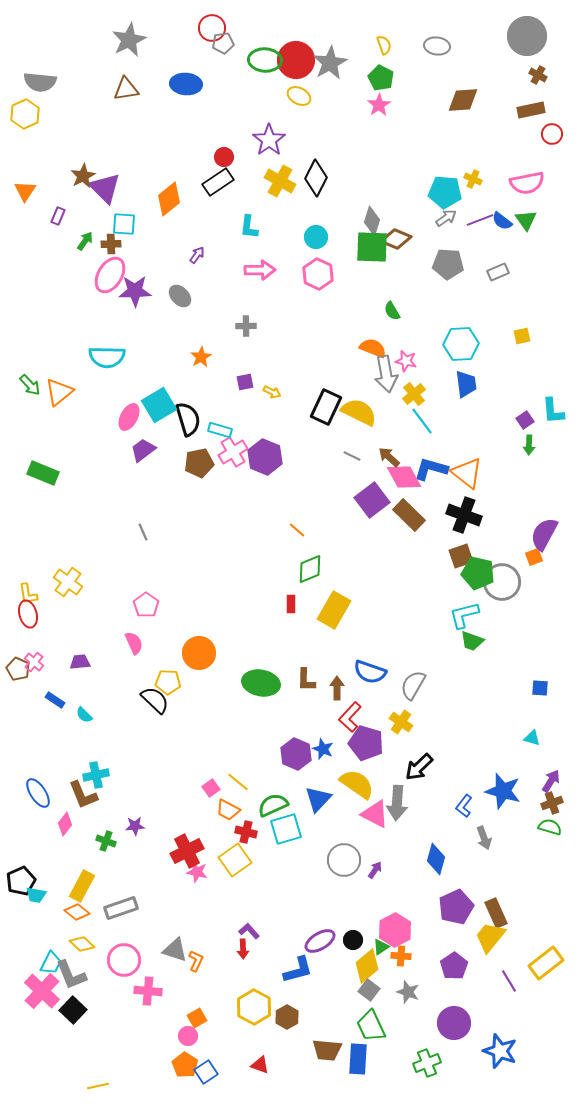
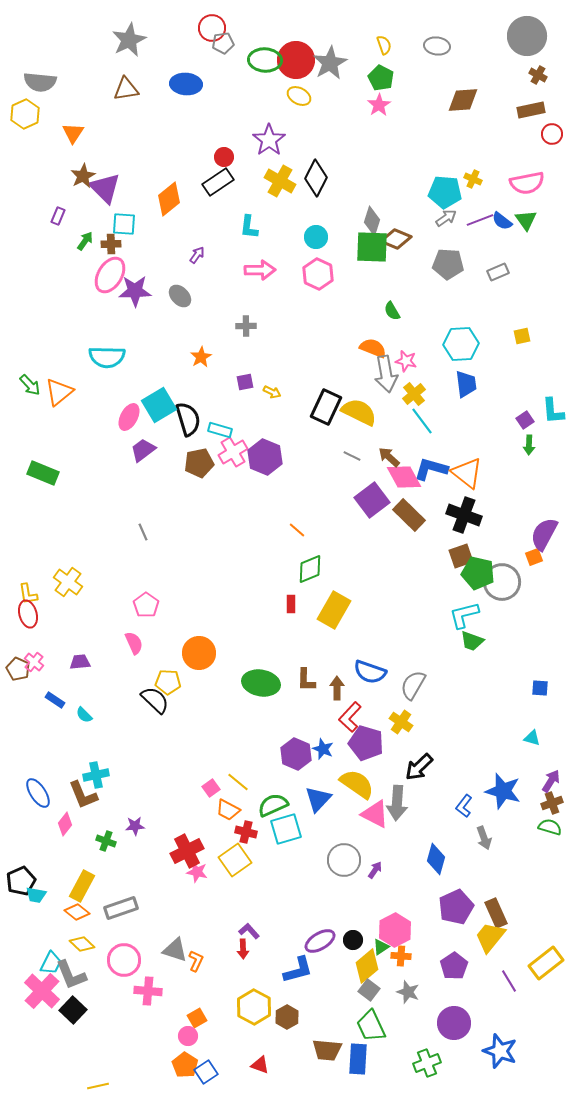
orange triangle at (25, 191): moved 48 px right, 58 px up
